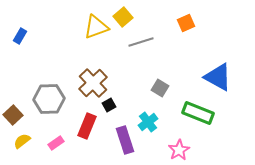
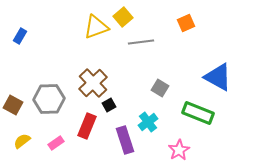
gray line: rotated 10 degrees clockwise
brown square: moved 10 px up; rotated 18 degrees counterclockwise
